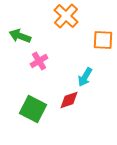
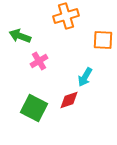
orange cross: rotated 30 degrees clockwise
green square: moved 1 px right, 1 px up
